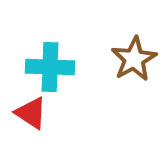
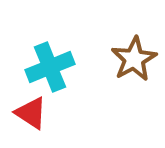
cyan cross: rotated 24 degrees counterclockwise
